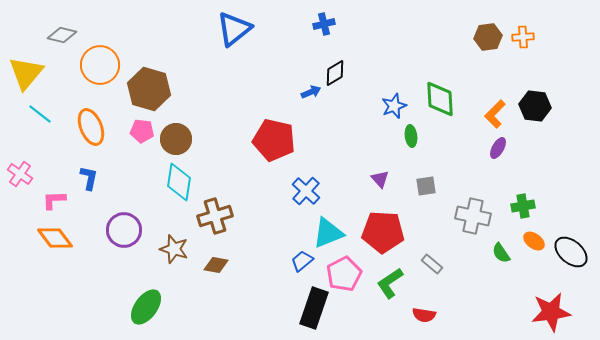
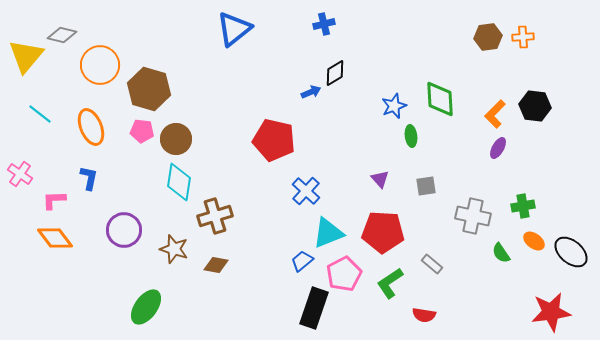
yellow triangle at (26, 73): moved 17 px up
